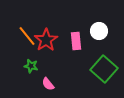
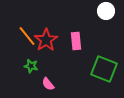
white circle: moved 7 px right, 20 px up
green square: rotated 20 degrees counterclockwise
